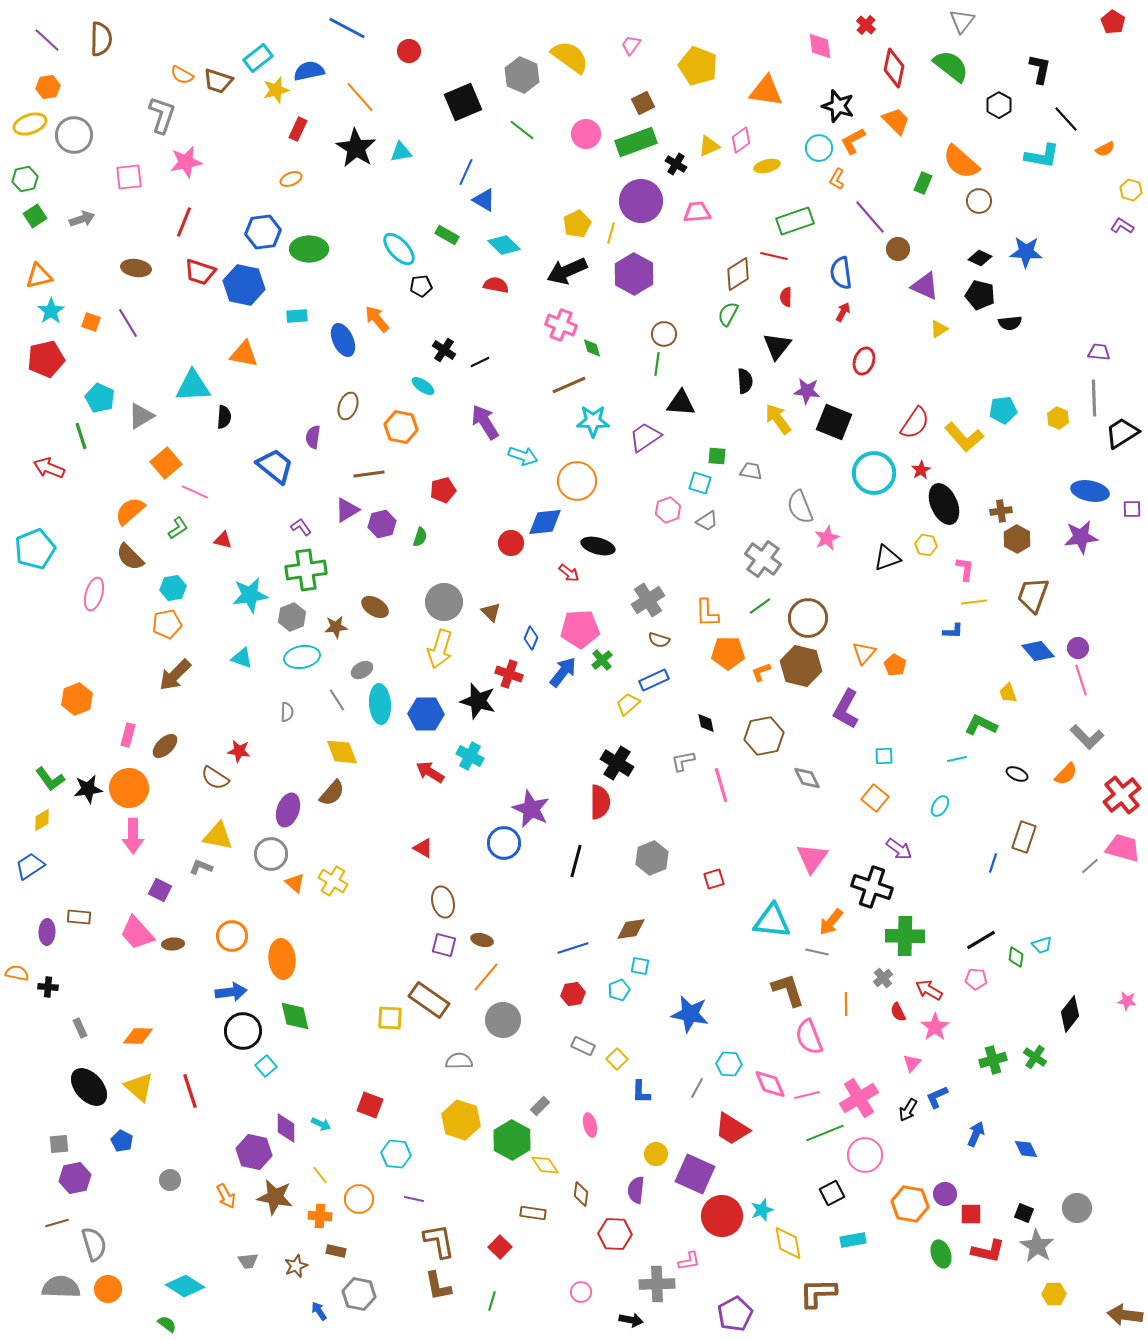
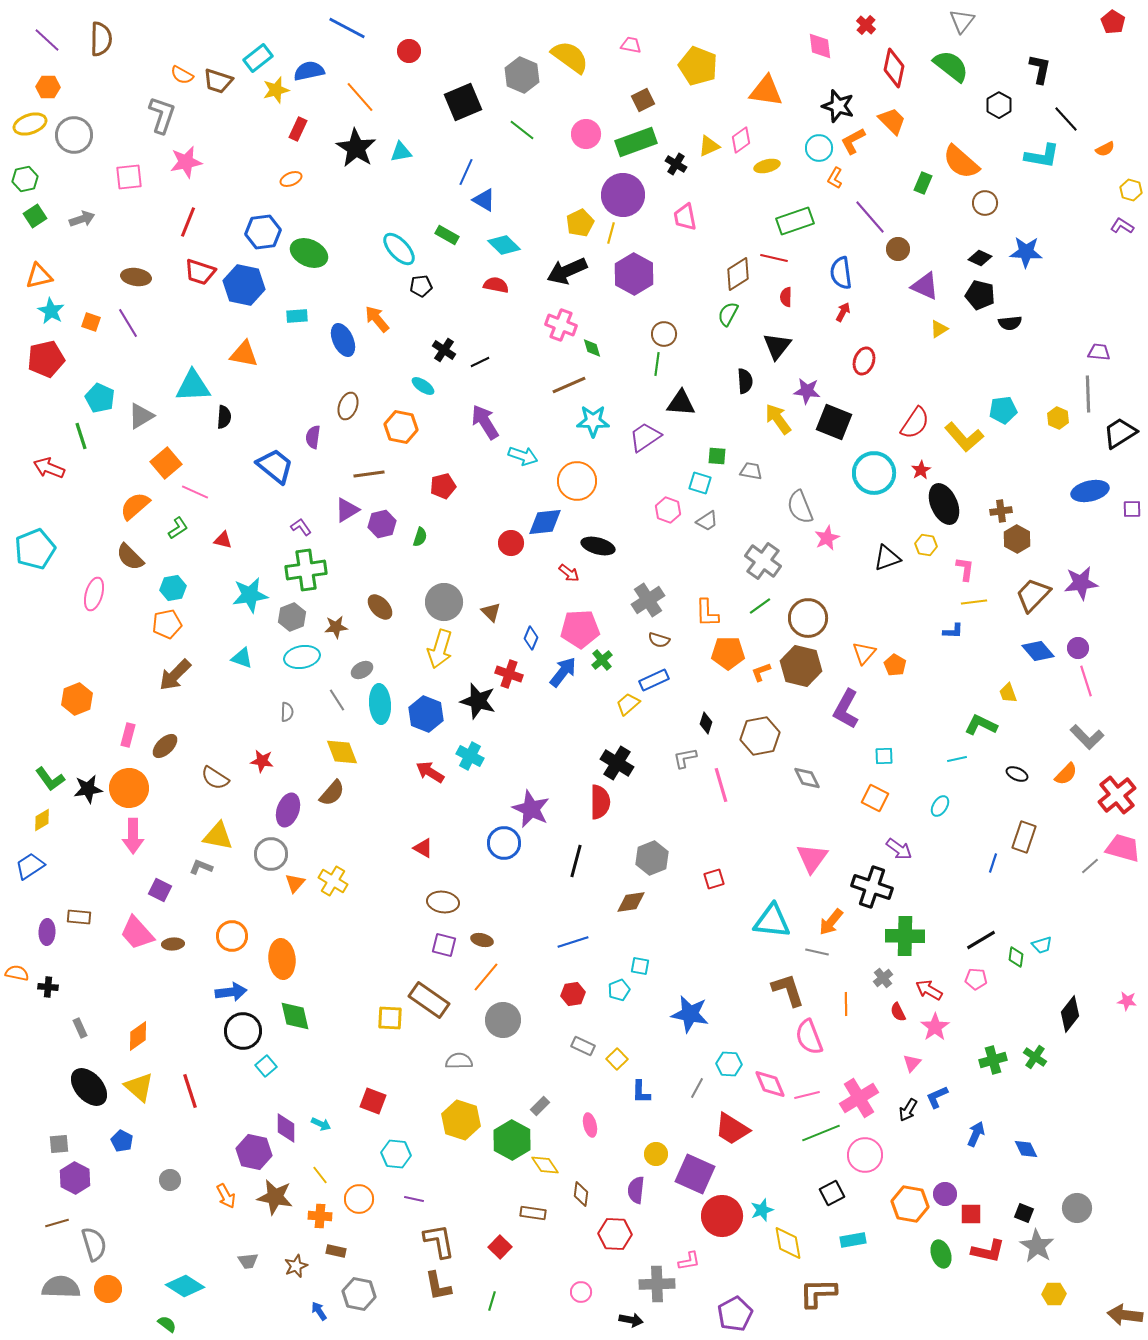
pink trapezoid at (631, 45): rotated 65 degrees clockwise
orange hexagon at (48, 87): rotated 10 degrees clockwise
brown square at (643, 103): moved 3 px up
orange trapezoid at (896, 121): moved 4 px left
orange L-shape at (837, 179): moved 2 px left, 1 px up
purple circle at (641, 201): moved 18 px left, 6 px up
brown circle at (979, 201): moved 6 px right, 2 px down
pink trapezoid at (697, 212): moved 12 px left, 5 px down; rotated 96 degrees counterclockwise
red line at (184, 222): moved 4 px right
yellow pentagon at (577, 224): moved 3 px right, 1 px up
green ellipse at (309, 249): moved 4 px down; rotated 24 degrees clockwise
red line at (774, 256): moved 2 px down
brown ellipse at (136, 268): moved 9 px down
cyan star at (51, 311): rotated 8 degrees counterclockwise
gray line at (1094, 398): moved 6 px left, 4 px up
black trapezoid at (1122, 433): moved 2 px left
red pentagon at (443, 490): moved 4 px up
blue ellipse at (1090, 491): rotated 24 degrees counterclockwise
pink hexagon at (668, 510): rotated 20 degrees counterclockwise
orange semicircle at (130, 511): moved 5 px right, 5 px up
purple star at (1081, 537): moved 46 px down
gray cross at (763, 559): moved 2 px down
brown trapezoid at (1033, 595): rotated 24 degrees clockwise
brown ellipse at (375, 607): moved 5 px right; rotated 16 degrees clockwise
pink line at (1081, 680): moved 5 px right, 1 px down
blue hexagon at (426, 714): rotated 20 degrees clockwise
black diamond at (706, 723): rotated 30 degrees clockwise
brown hexagon at (764, 736): moved 4 px left
red star at (239, 751): moved 23 px right, 10 px down
gray L-shape at (683, 761): moved 2 px right, 3 px up
red cross at (1122, 795): moved 5 px left
orange square at (875, 798): rotated 12 degrees counterclockwise
orange triangle at (295, 883): rotated 30 degrees clockwise
brown ellipse at (443, 902): rotated 68 degrees counterclockwise
brown diamond at (631, 929): moved 27 px up
blue line at (573, 948): moved 6 px up
orange diamond at (138, 1036): rotated 36 degrees counterclockwise
red square at (370, 1105): moved 3 px right, 4 px up
green line at (825, 1133): moved 4 px left
purple hexagon at (75, 1178): rotated 20 degrees counterclockwise
